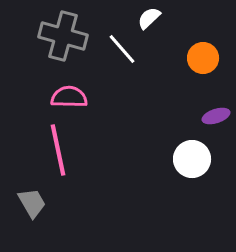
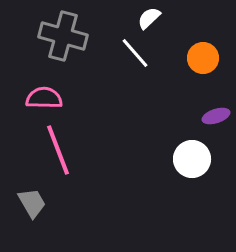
white line: moved 13 px right, 4 px down
pink semicircle: moved 25 px left, 1 px down
pink line: rotated 9 degrees counterclockwise
